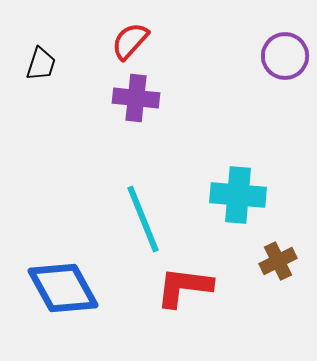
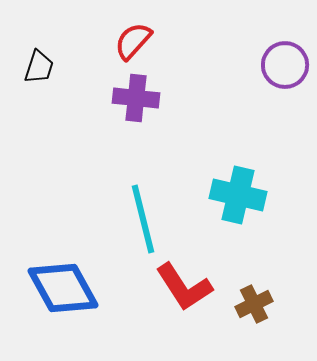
red semicircle: moved 3 px right
purple circle: moved 9 px down
black trapezoid: moved 2 px left, 3 px down
cyan cross: rotated 8 degrees clockwise
cyan line: rotated 8 degrees clockwise
brown cross: moved 24 px left, 43 px down
red L-shape: rotated 130 degrees counterclockwise
